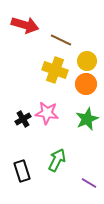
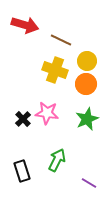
black cross: rotated 14 degrees counterclockwise
